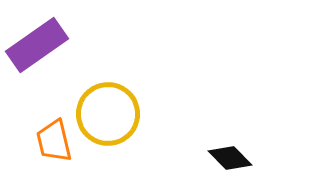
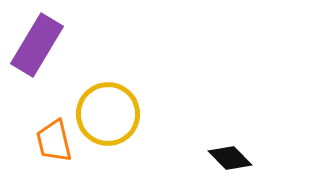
purple rectangle: rotated 24 degrees counterclockwise
